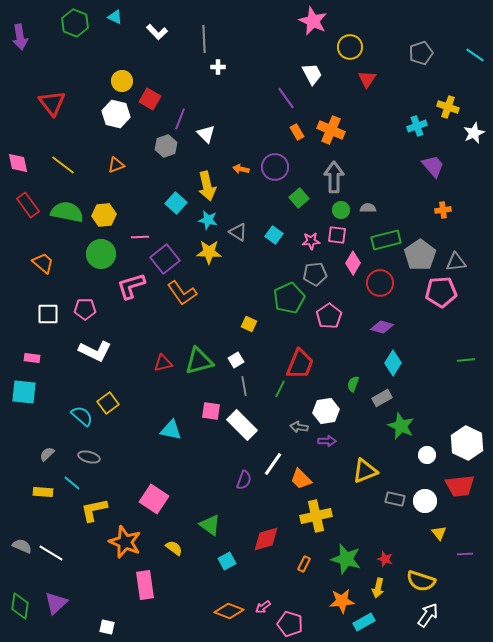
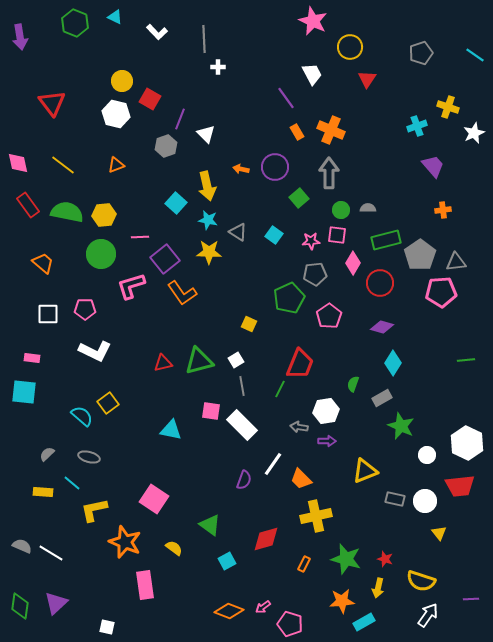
gray arrow at (334, 177): moved 5 px left, 4 px up
gray line at (244, 386): moved 2 px left
purple line at (465, 554): moved 6 px right, 45 px down
